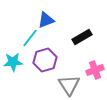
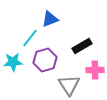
blue triangle: moved 4 px right, 1 px up
black rectangle: moved 9 px down
pink cross: rotated 18 degrees clockwise
